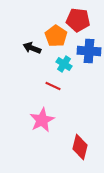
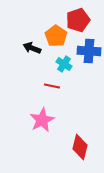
red pentagon: rotated 25 degrees counterclockwise
red line: moved 1 px left; rotated 14 degrees counterclockwise
